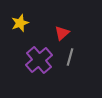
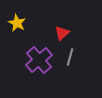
yellow star: moved 3 px left; rotated 24 degrees counterclockwise
